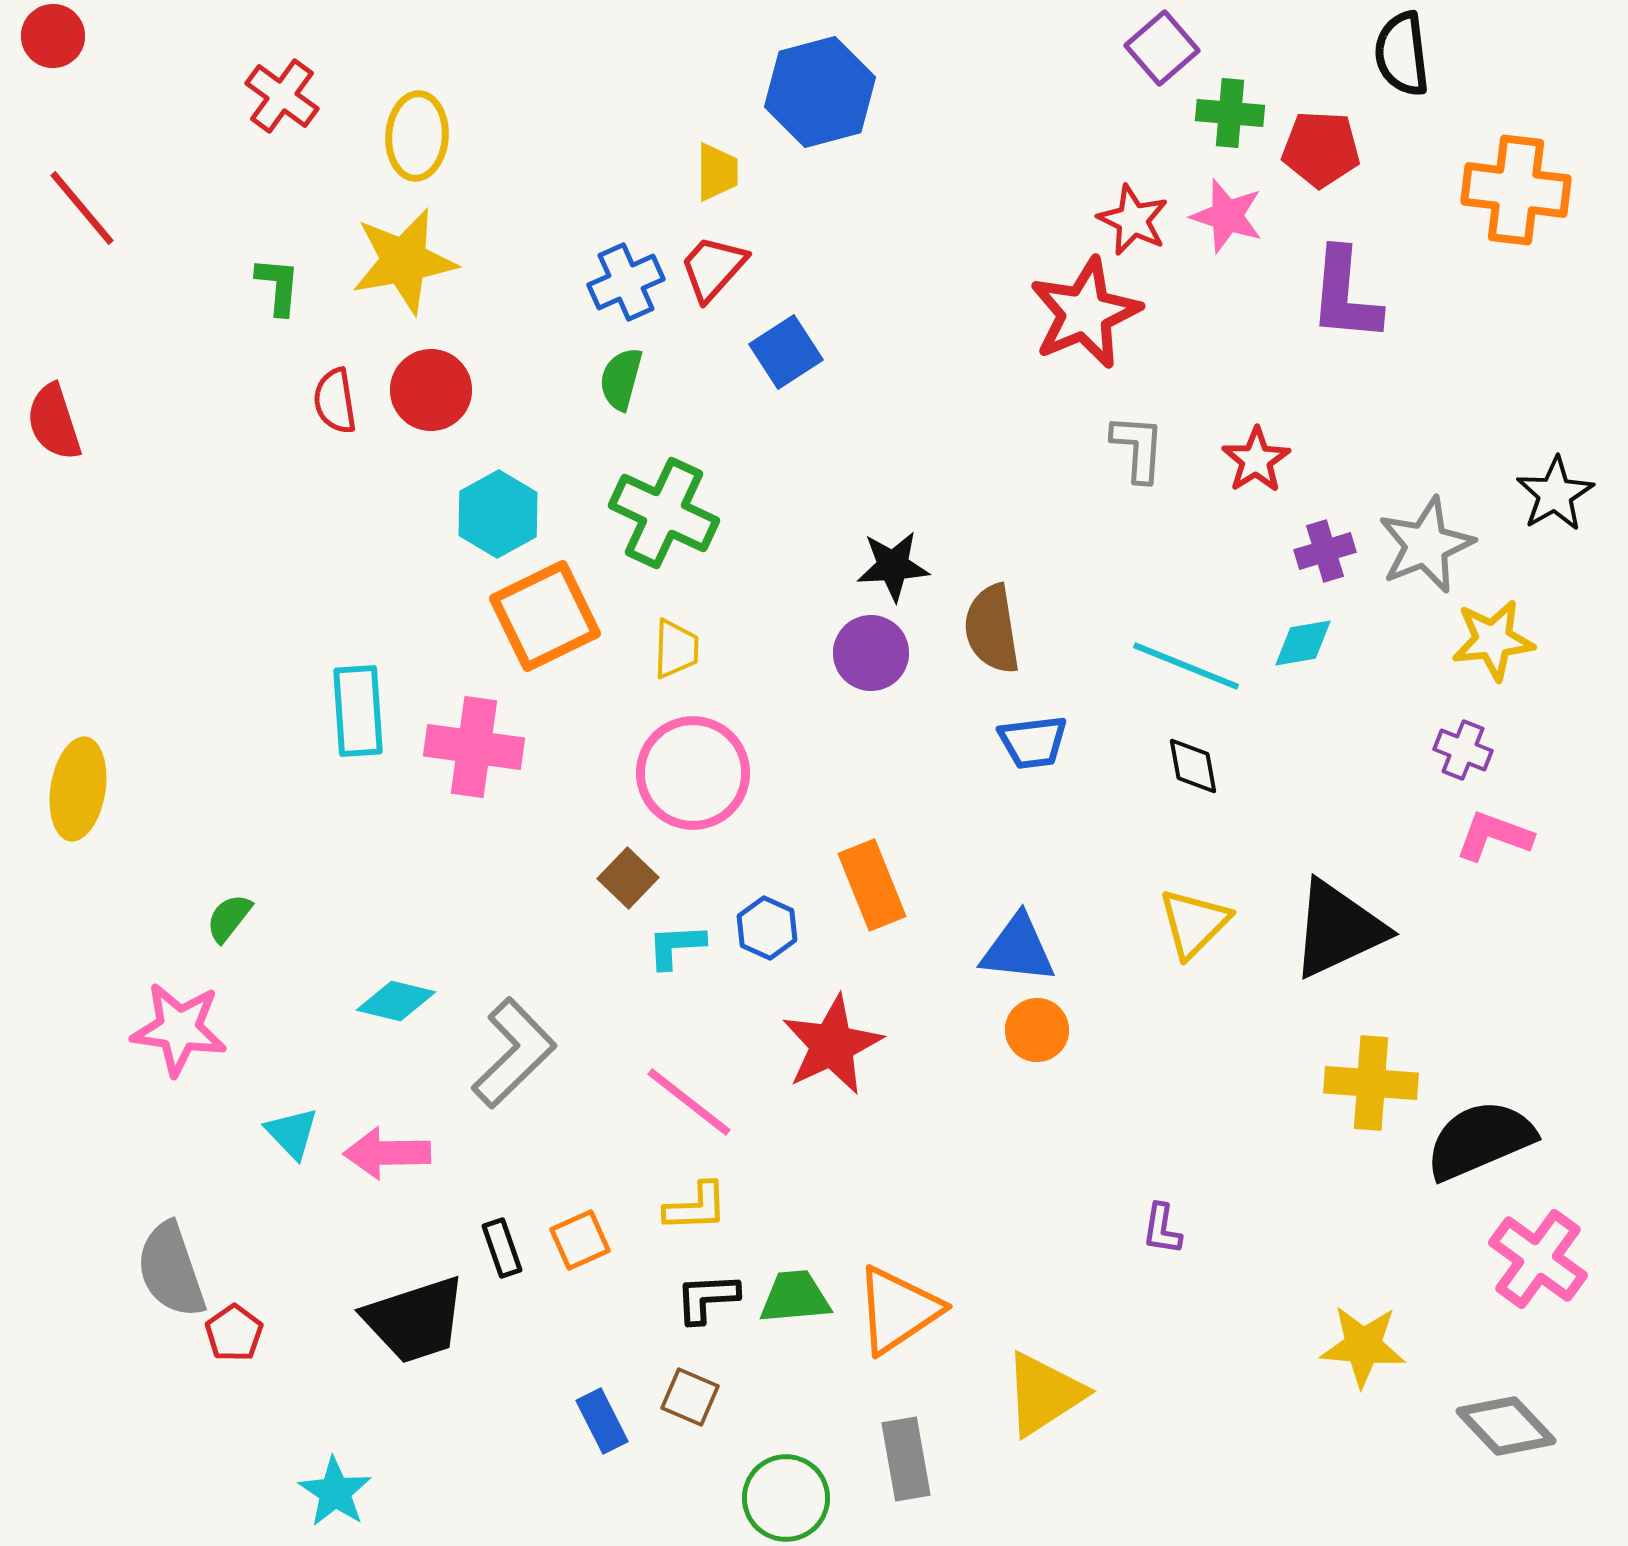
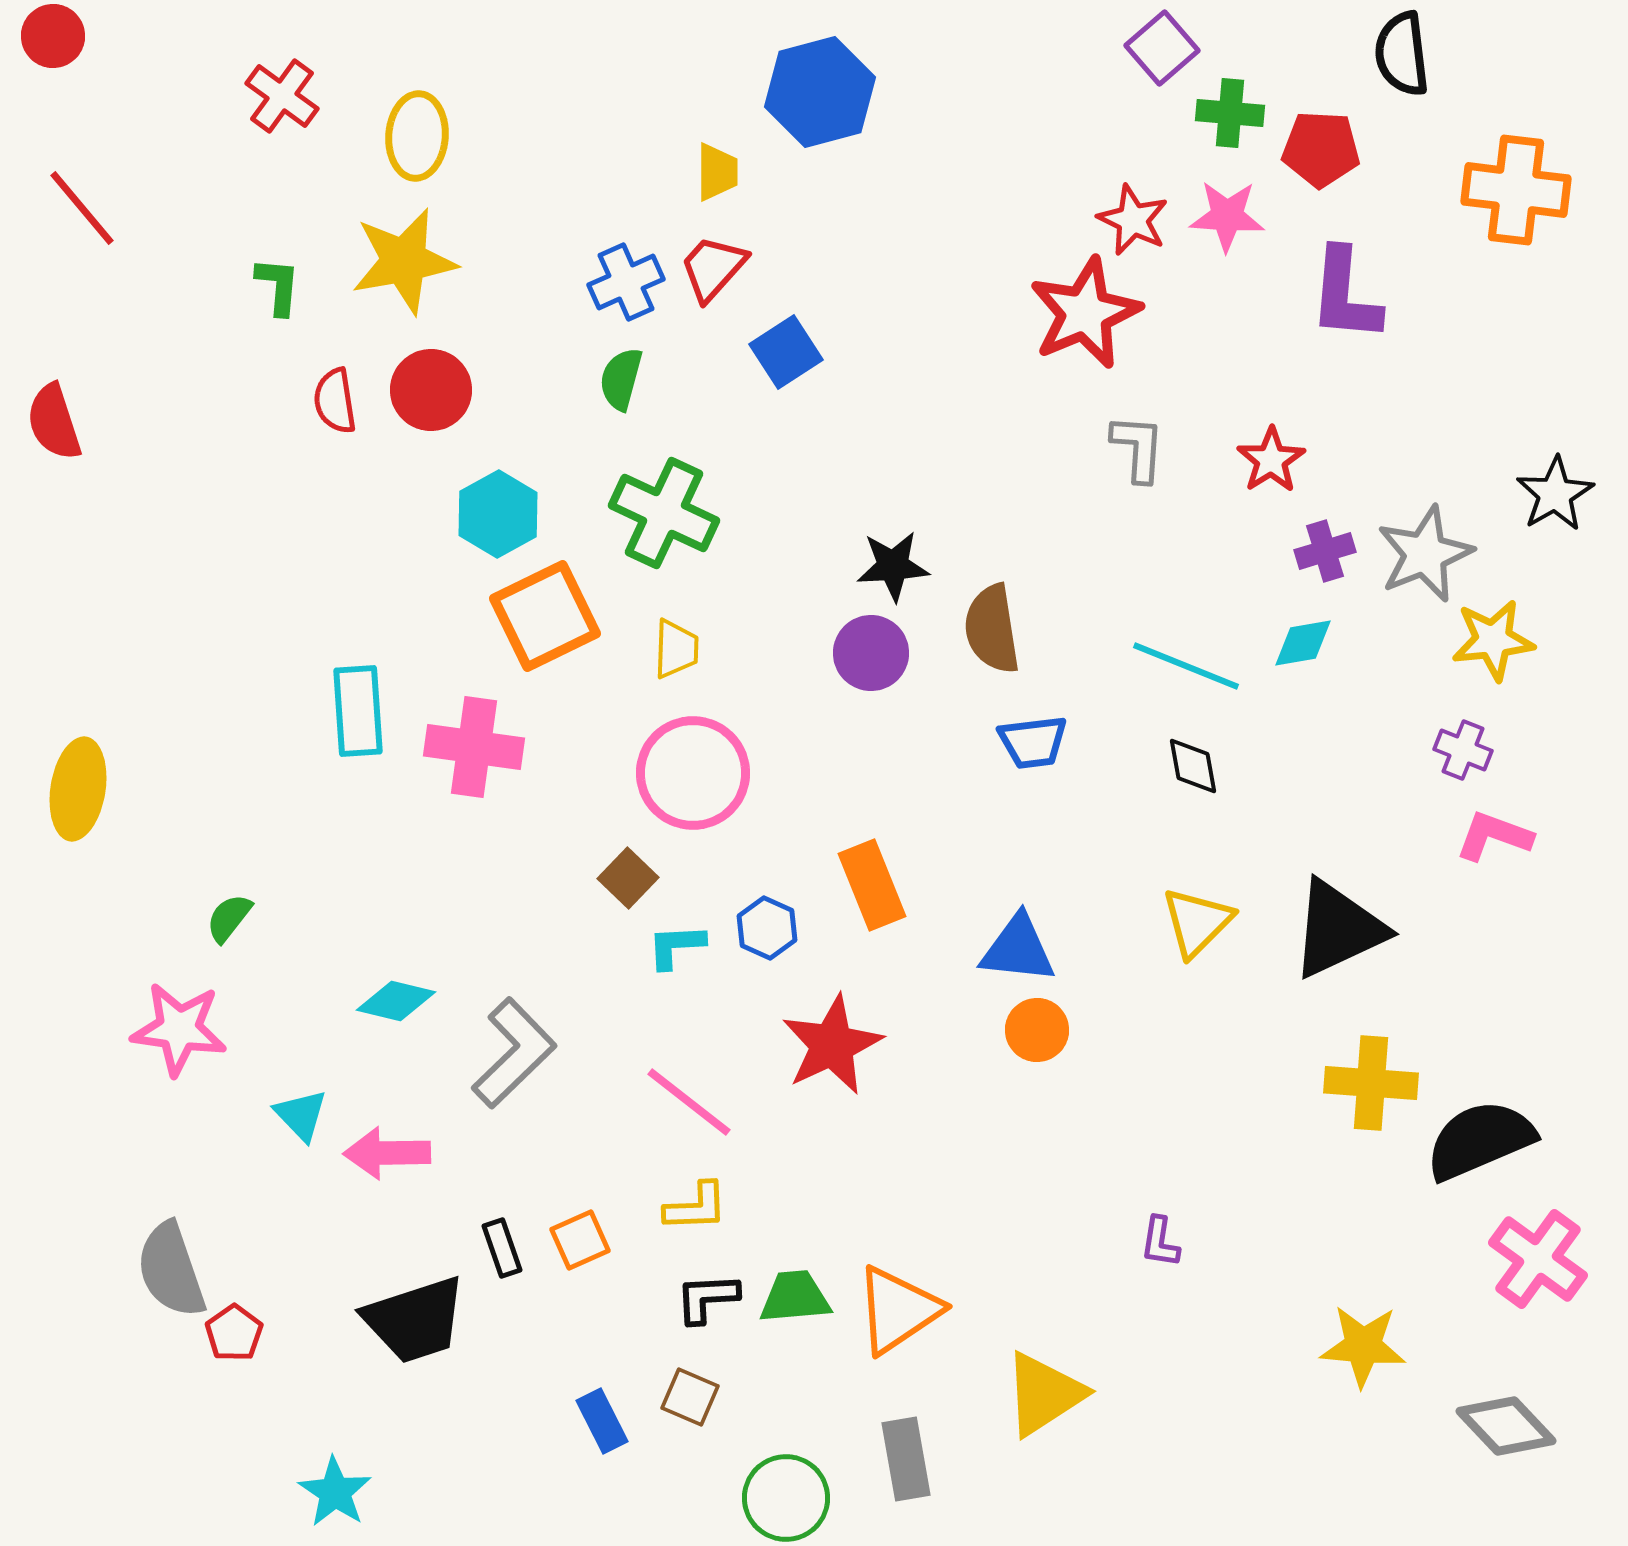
pink star at (1227, 216): rotated 14 degrees counterclockwise
red star at (1256, 460): moved 15 px right
gray star at (1426, 545): moved 1 px left, 9 px down
yellow triangle at (1194, 923): moved 3 px right, 1 px up
cyan triangle at (292, 1133): moved 9 px right, 18 px up
purple L-shape at (1162, 1229): moved 2 px left, 13 px down
